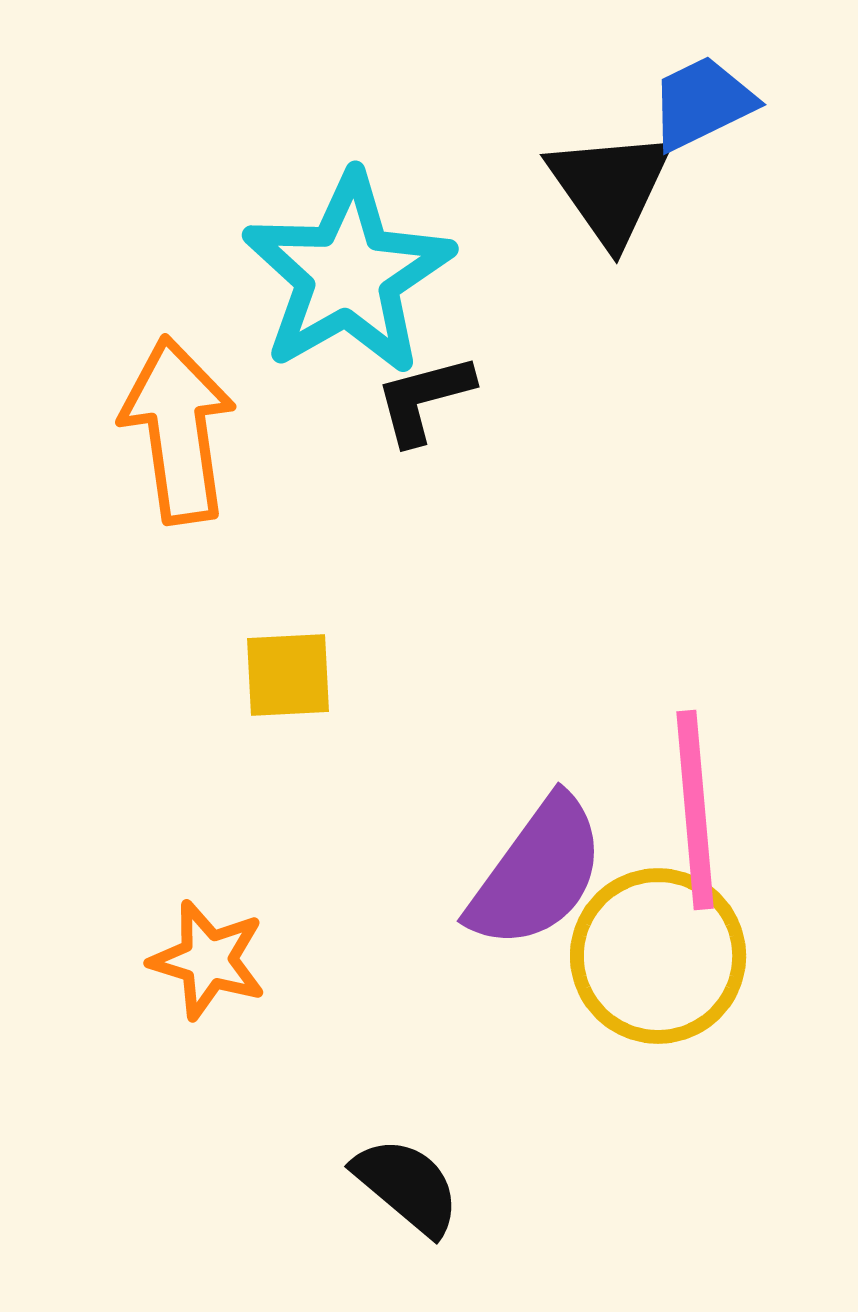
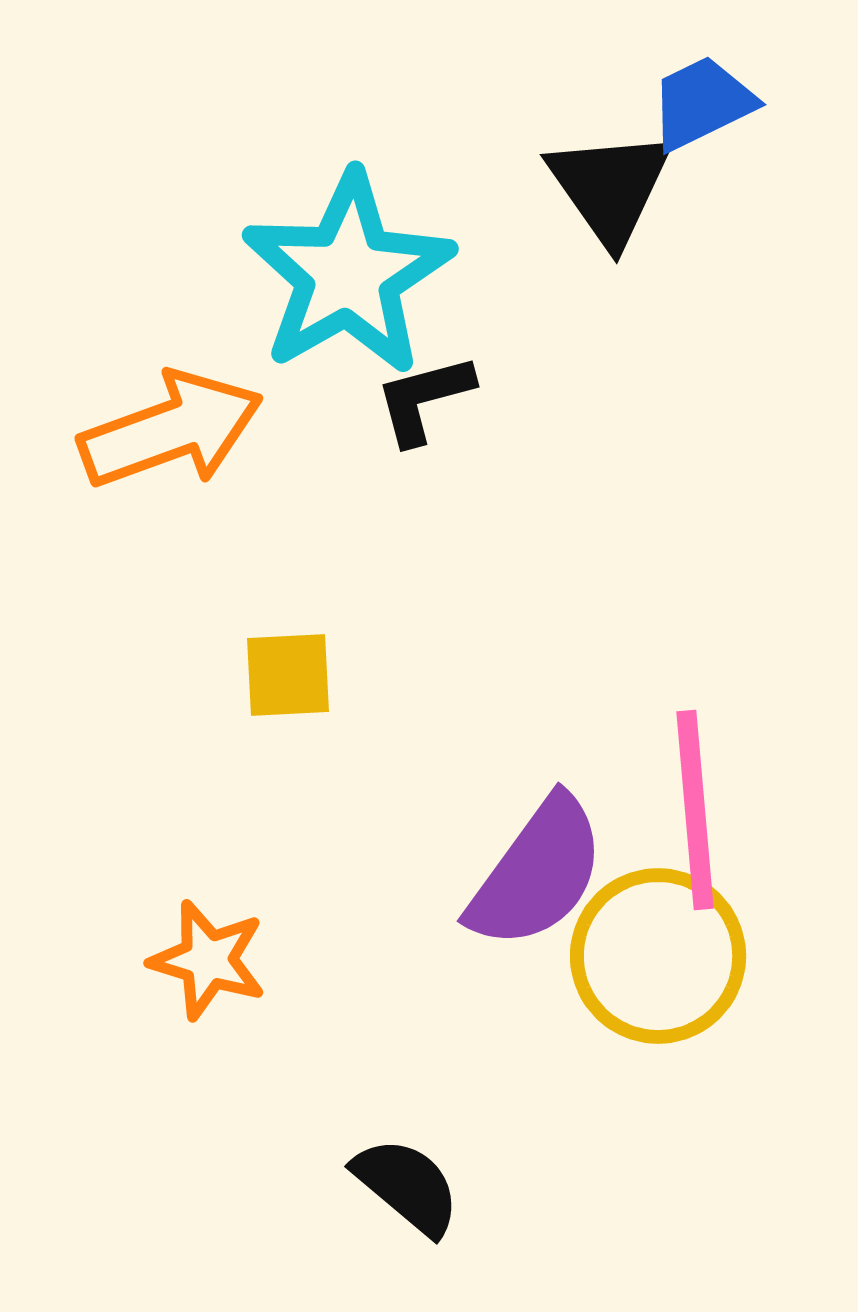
orange arrow: moved 7 px left; rotated 78 degrees clockwise
